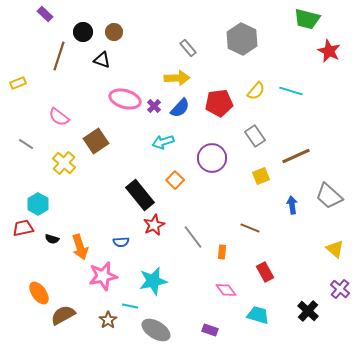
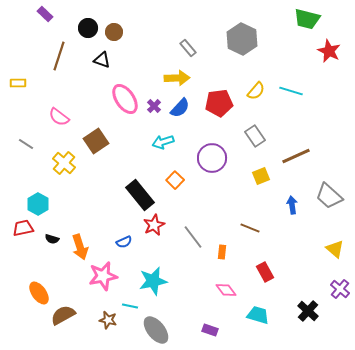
black circle at (83, 32): moved 5 px right, 4 px up
yellow rectangle at (18, 83): rotated 21 degrees clockwise
pink ellipse at (125, 99): rotated 40 degrees clockwise
blue semicircle at (121, 242): moved 3 px right; rotated 21 degrees counterclockwise
brown star at (108, 320): rotated 24 degrees counterclockwise
gray ellipse at (156, 330): rotated 20 degrees clockwise
